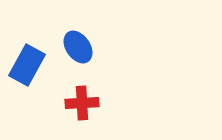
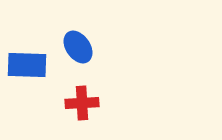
blue rectangle: rotated 63 degrees clockwise
